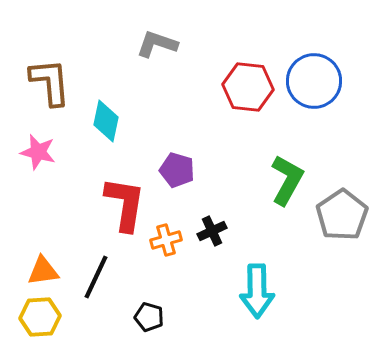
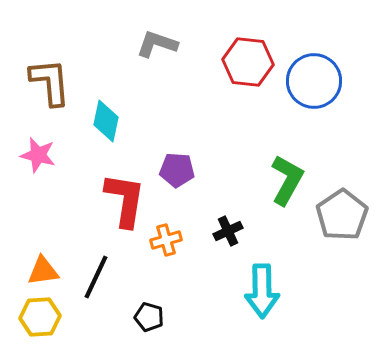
red hexagon: moved 25 px up
pink star: moved 3 px down
purple pentagon: rotated 12 degrees counterclockwise
red L-shape: moved 4 px up
black cross: moved 16 px right
cyan arrow: moved 5 px right
